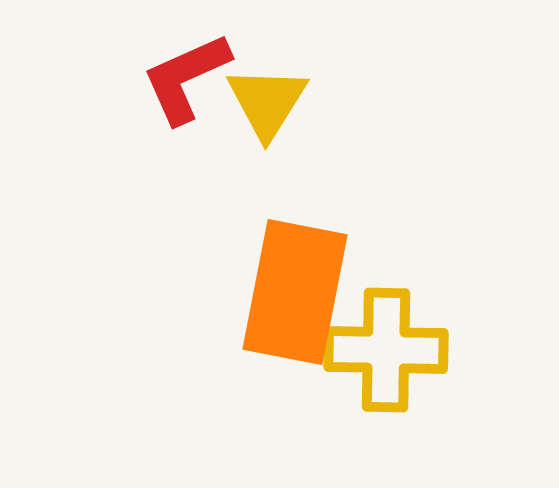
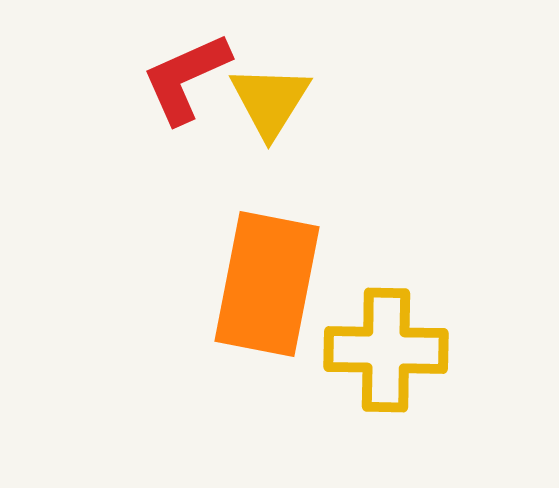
yellow triangle: moved 3 px right, 1 px up
orange rectangle: moved 28 px left, 8 px up
